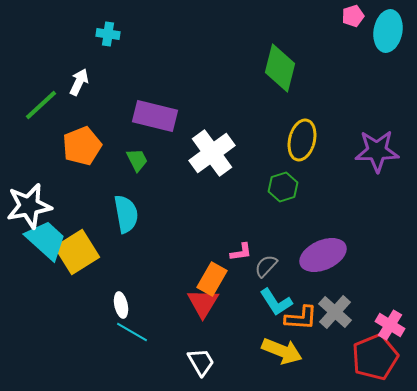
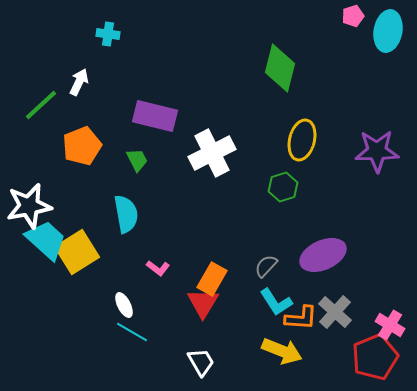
white cross: rotated 9 degrees clockwise
pink L-shape: moved 83 px left, 16 px down; rotated 45 degrees clockwise
white ellipse: moved 3 px right; rotated 15 degrees counterclockwise
